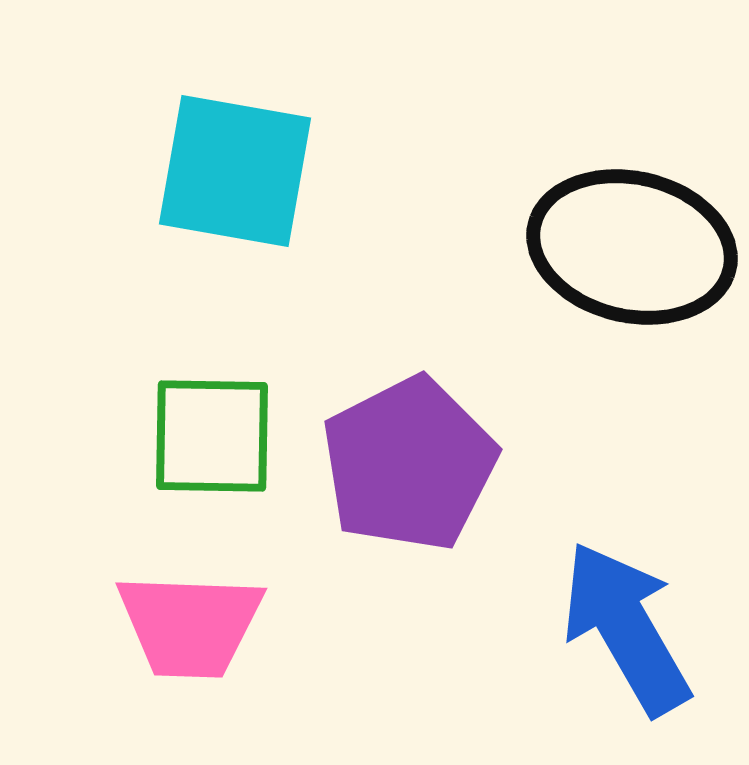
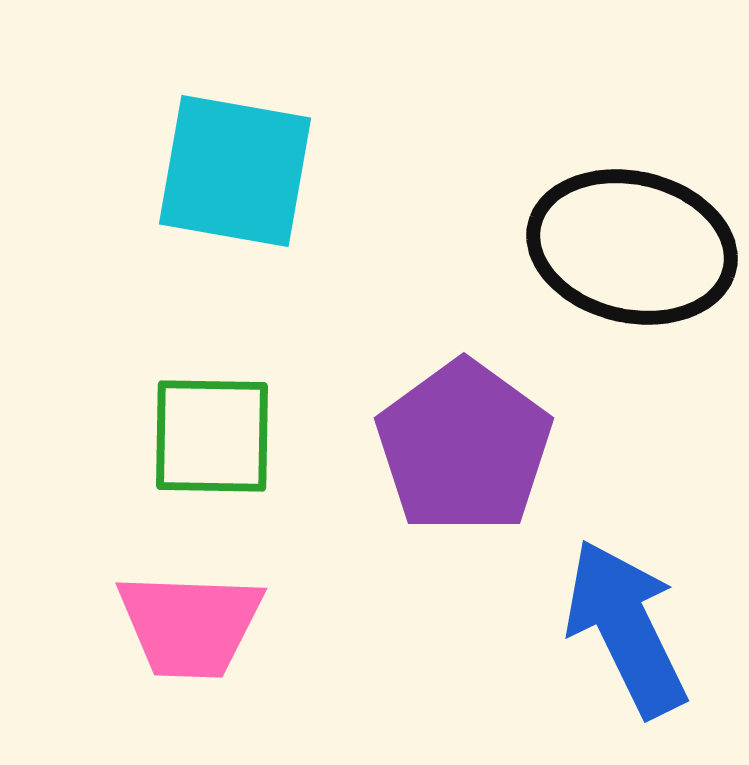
purple pentagon: moved 55 px right, 17 px up; rotated 9 degrees counterclockwise
blue arrow: rotated 4 degrees clockwise
